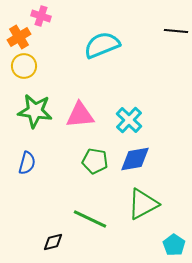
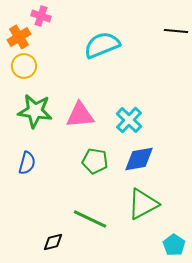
blue diamond: moved 4 px right
